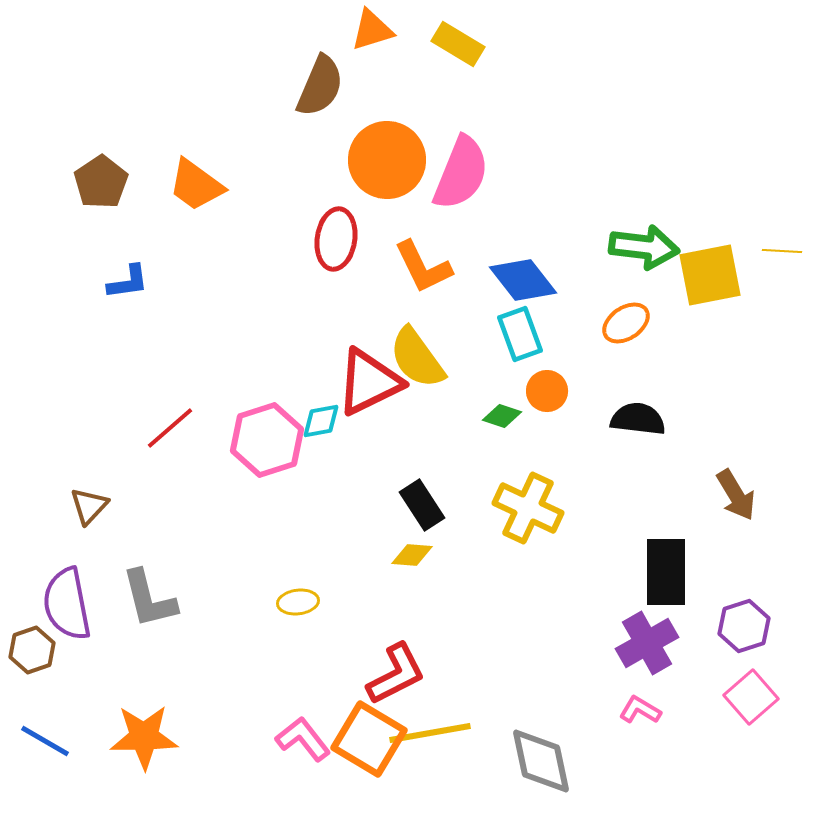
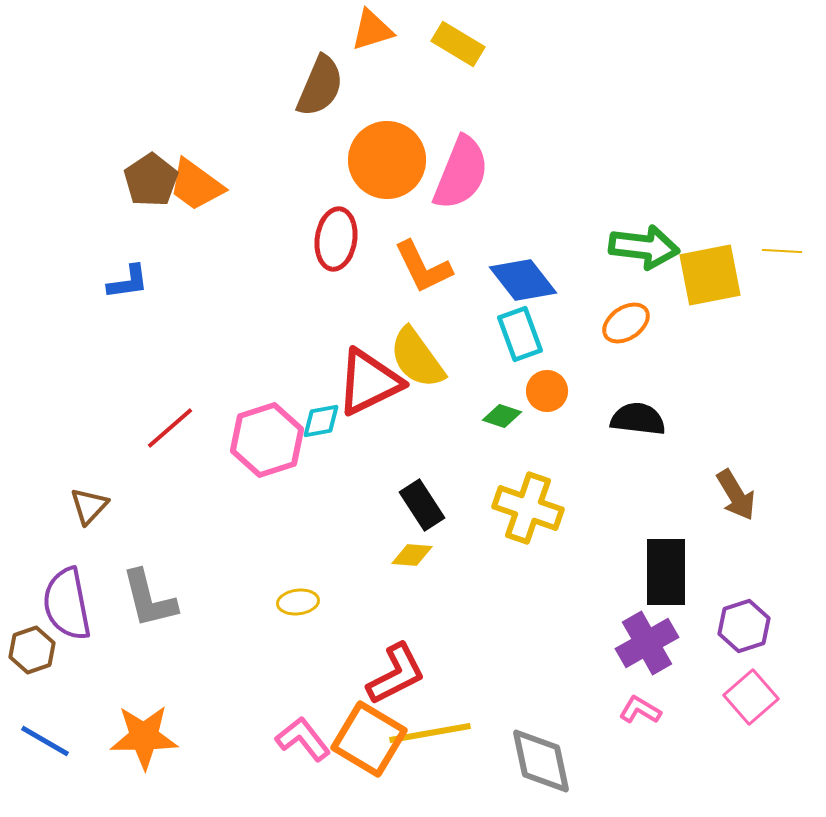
brown pentagon at (101, 182): moved 50 px right, 2 px up
yellow cross at (528, 508): rotated 6 degrees counterclockwise
